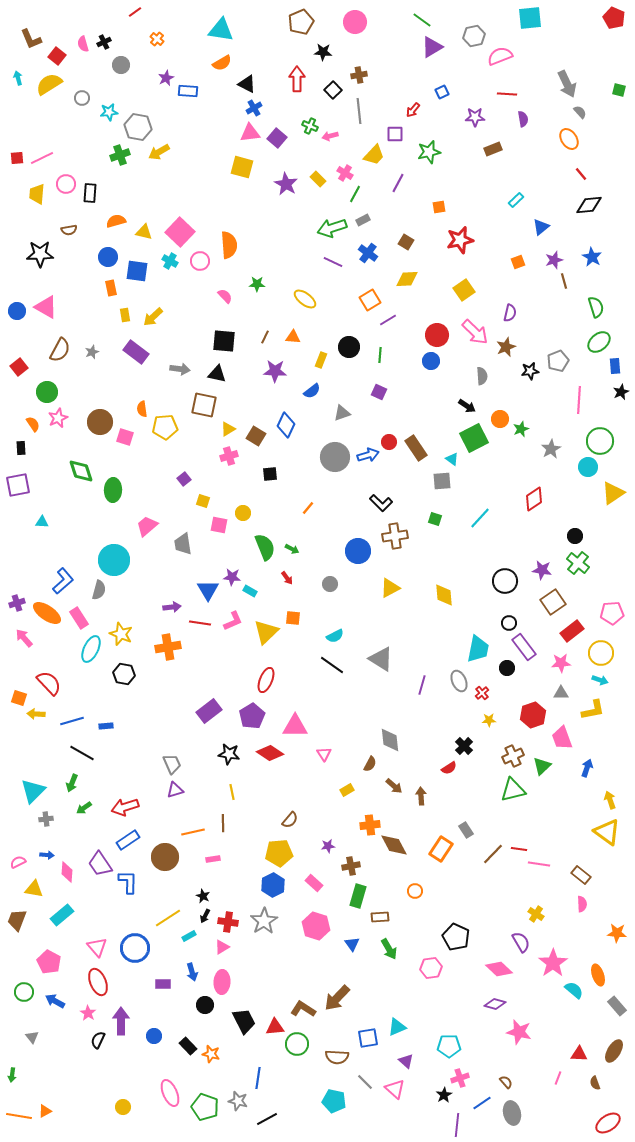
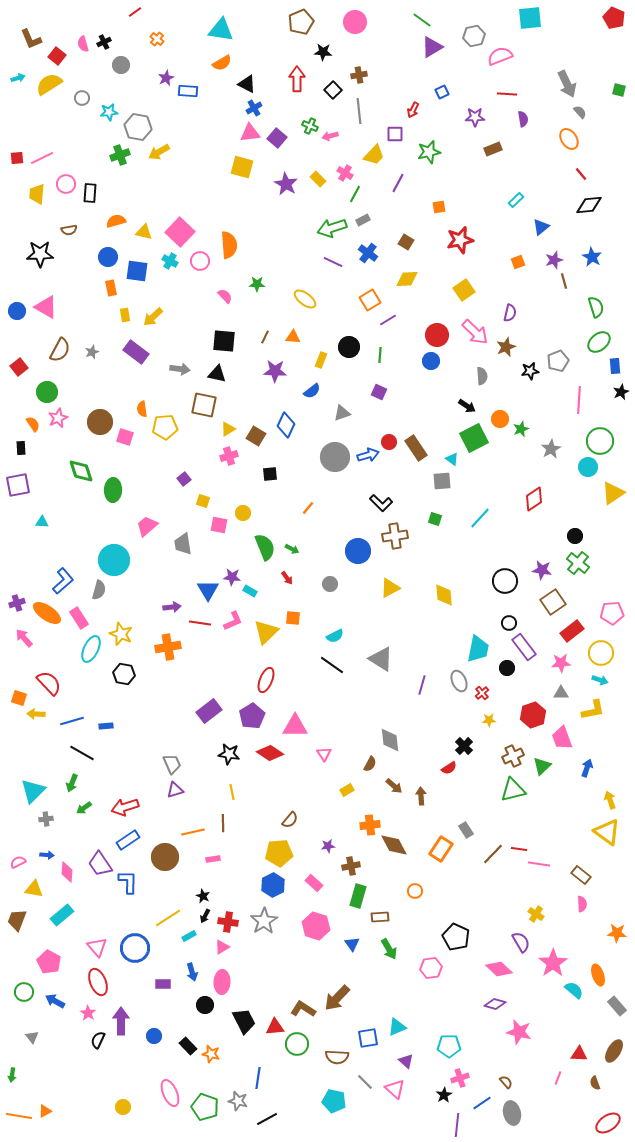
cyan arrow at (18, 78): rotated 88 degrees clockwise
red arrow at (413, 110): rotated 14 degrees counterclockwise
